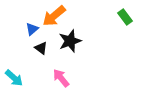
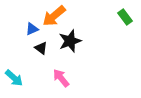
blue triangle: rotated 16 degrees clockwise
